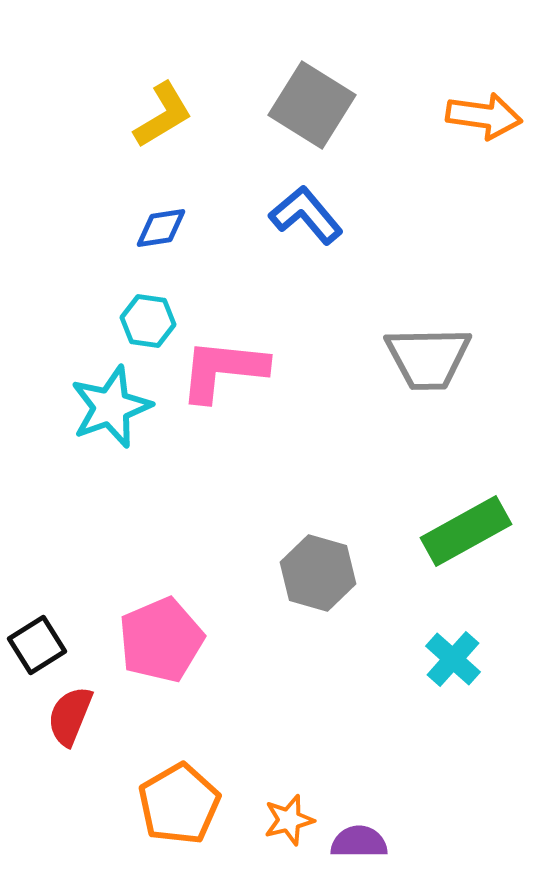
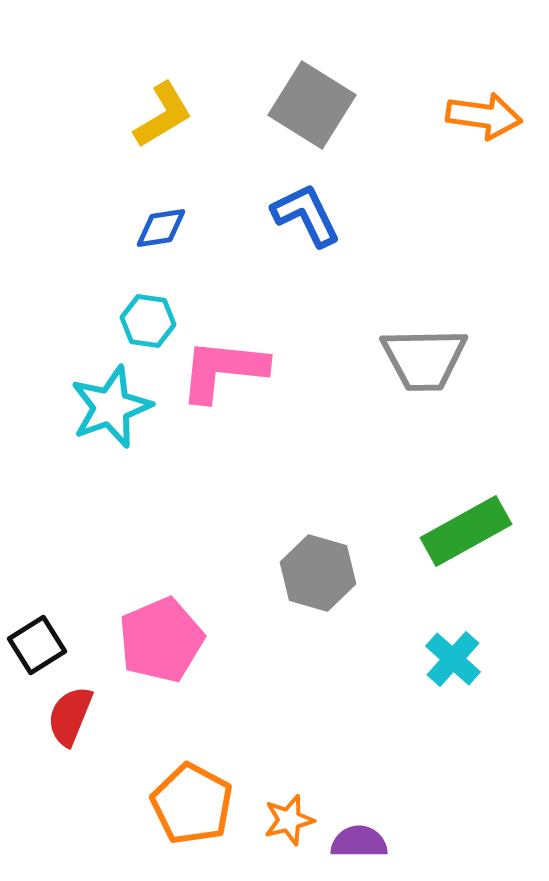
blue L-shape: rotated 14 degrees clockwise
gray trapezoid: moved 4 px left, 1 px down
orange pentagon: moved 13 px right; rotated 14 degrees counterclockwise
